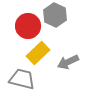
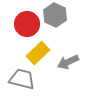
red circle: moved 1 px left, 2 px up
